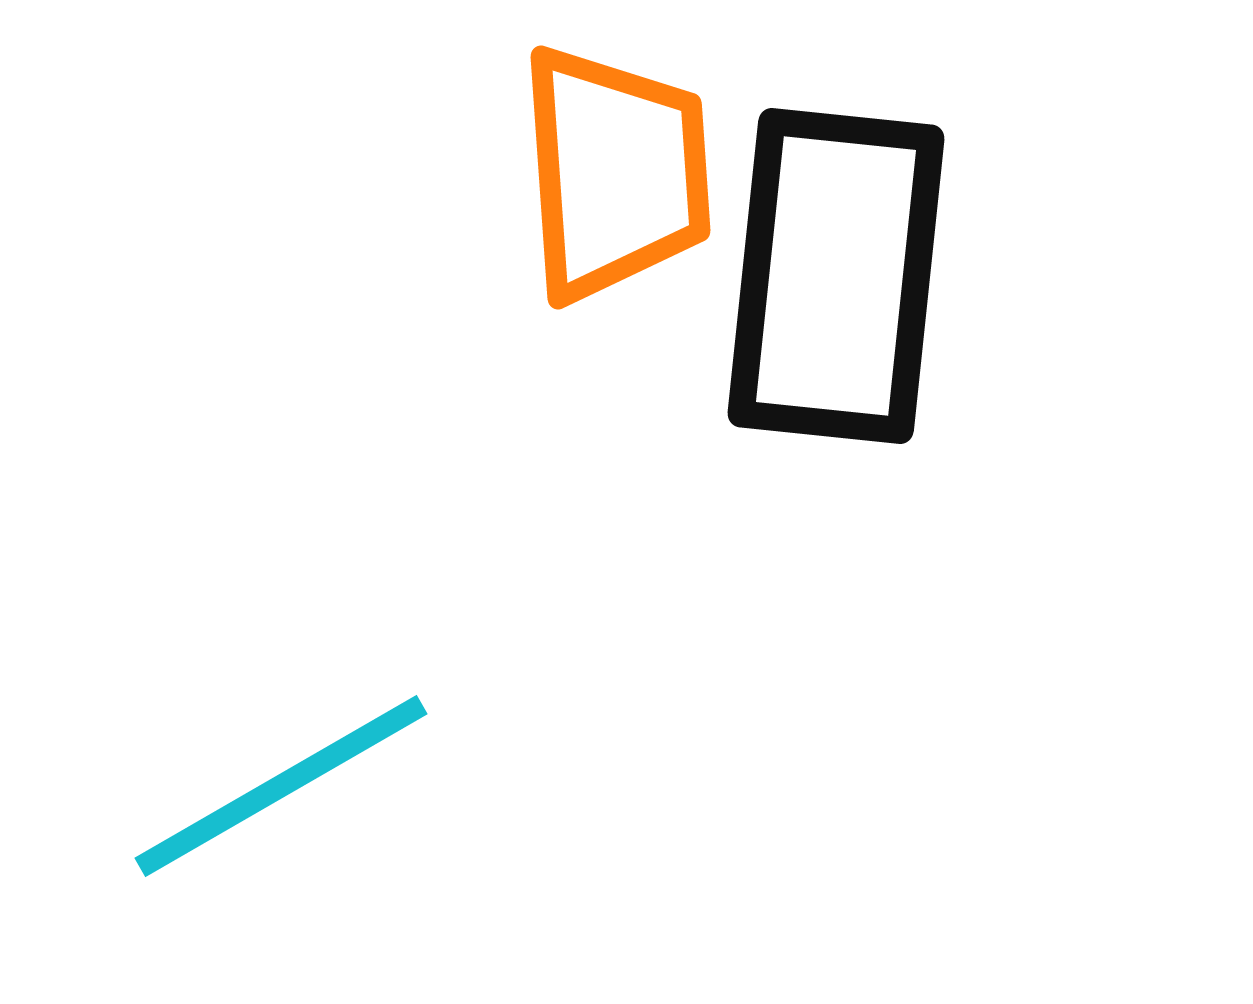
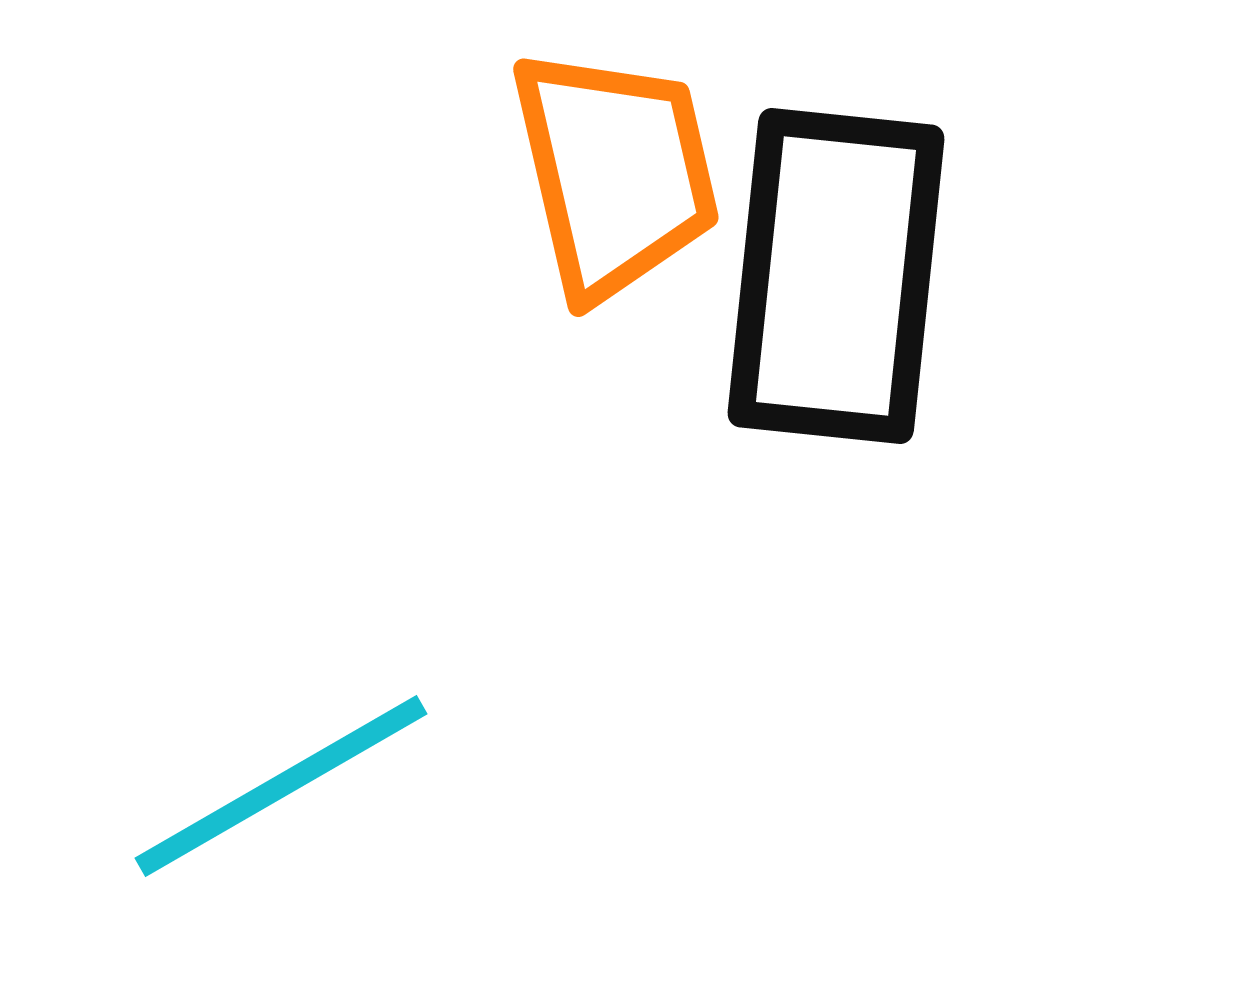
orange trapezoid: rotated 9 degrees counterclockwise
